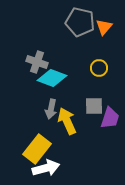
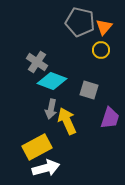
gray cross: rotated 15 degrees clockwise
yellow circle: moved 2 px right, 18 px up
cyan diamond: moved 3 px down
gray square: moved 5 px left, 16 px up; rotated 18 degrees clockwise
yellow rectangle: moved 2 px up; rotated 24 degrees clockwise
